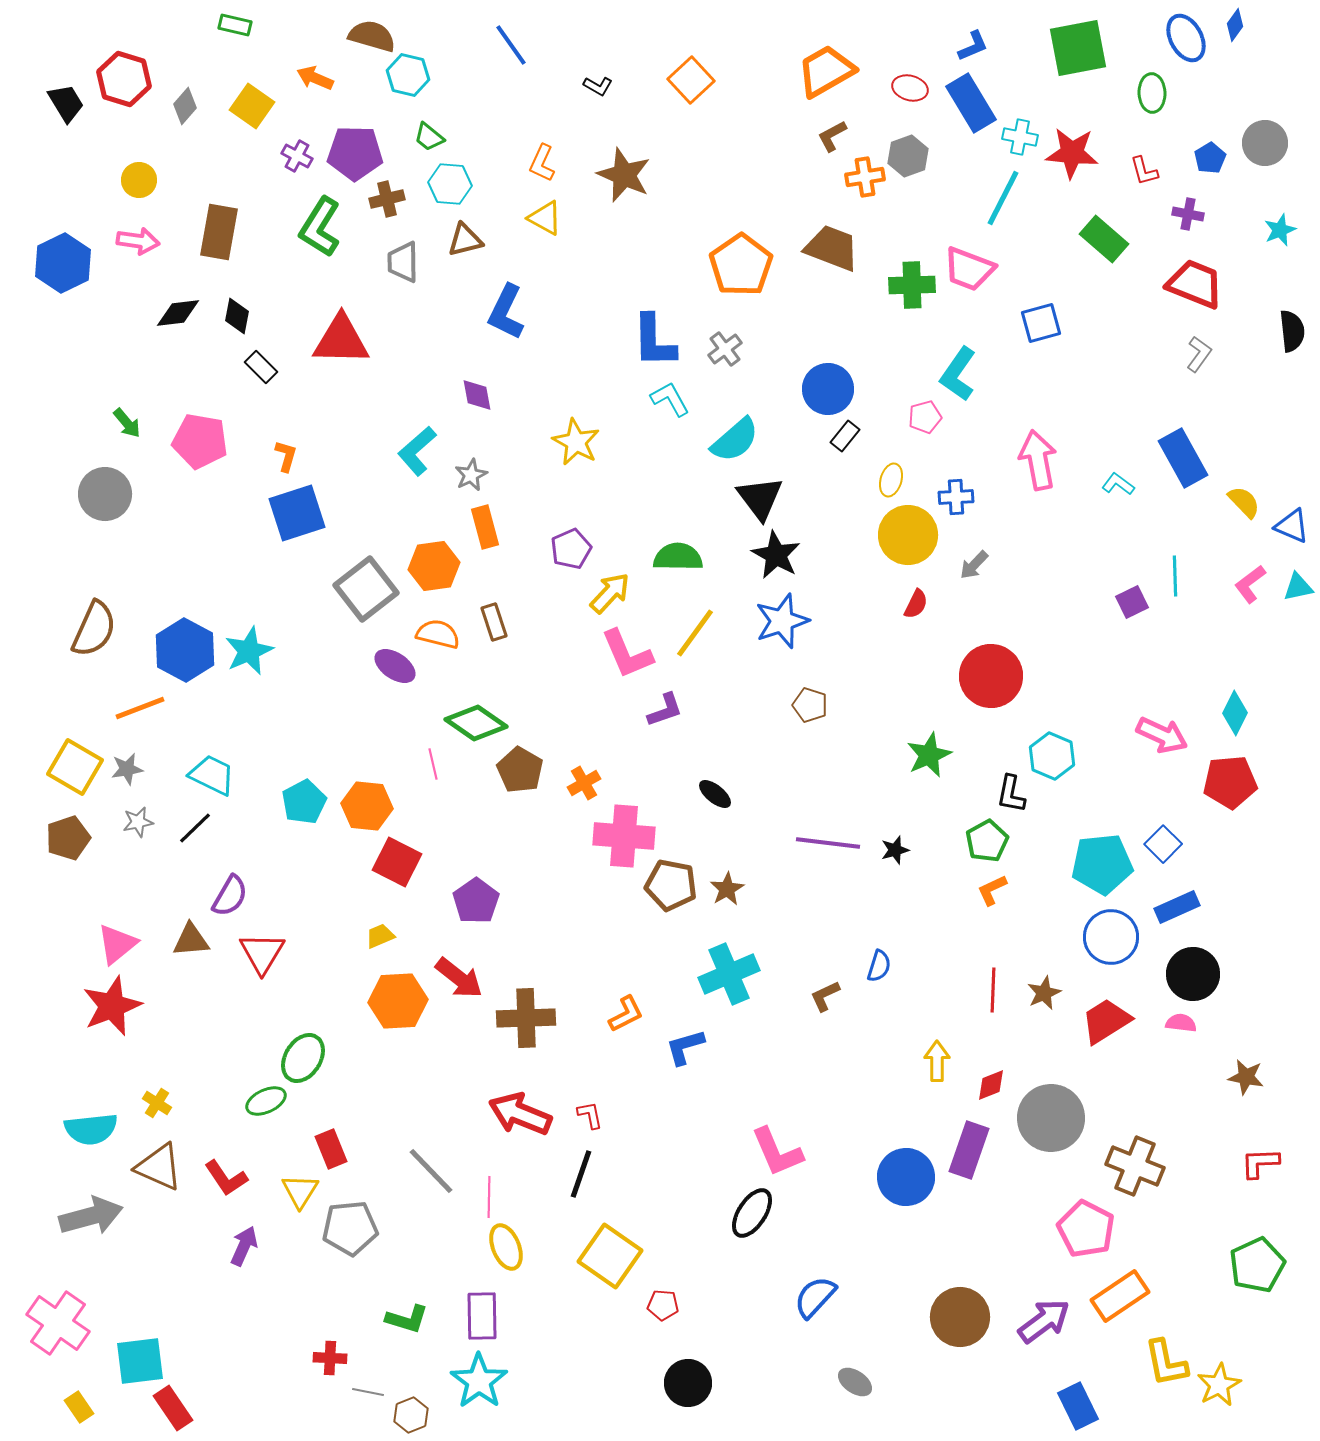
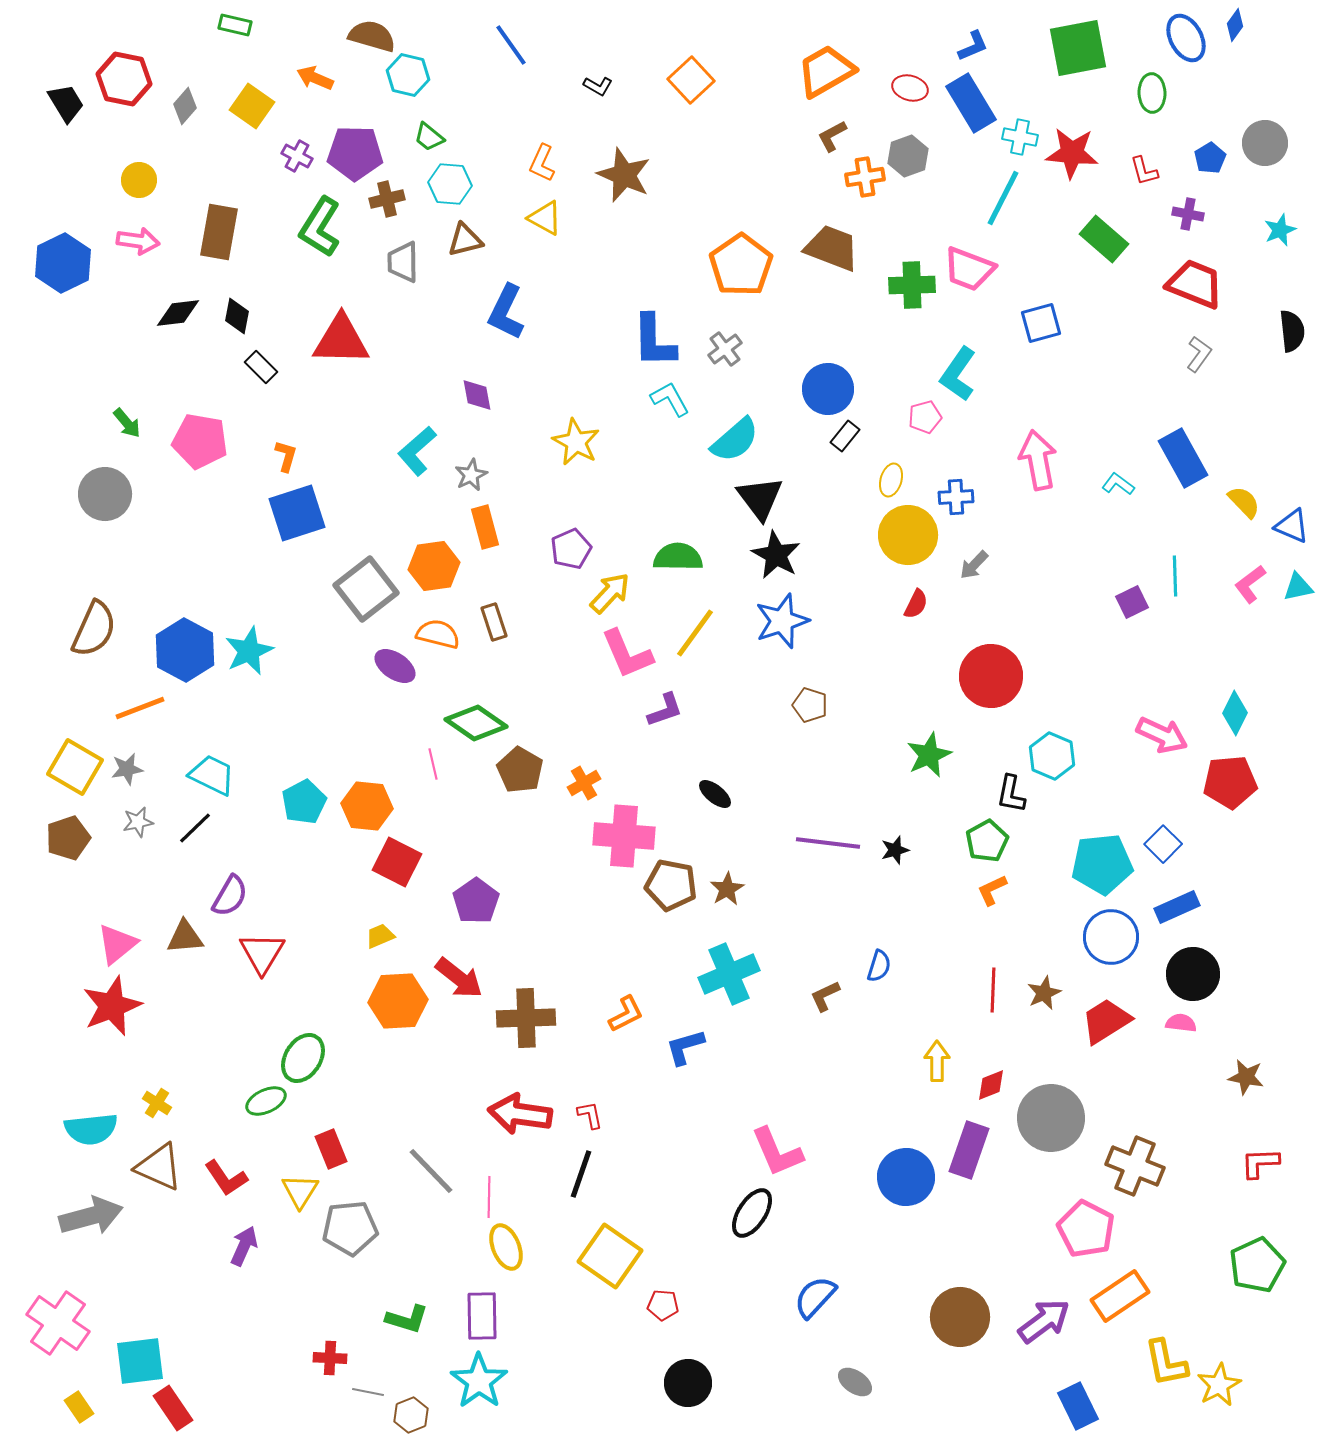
red hexagon at (124, 79): rotated 6 degrees counterclockwise
brown triangle at (191, 940): moved 6 px left, 3 px up
red arrow at (520, 1114): rotated 14 degrees counterclockwise
